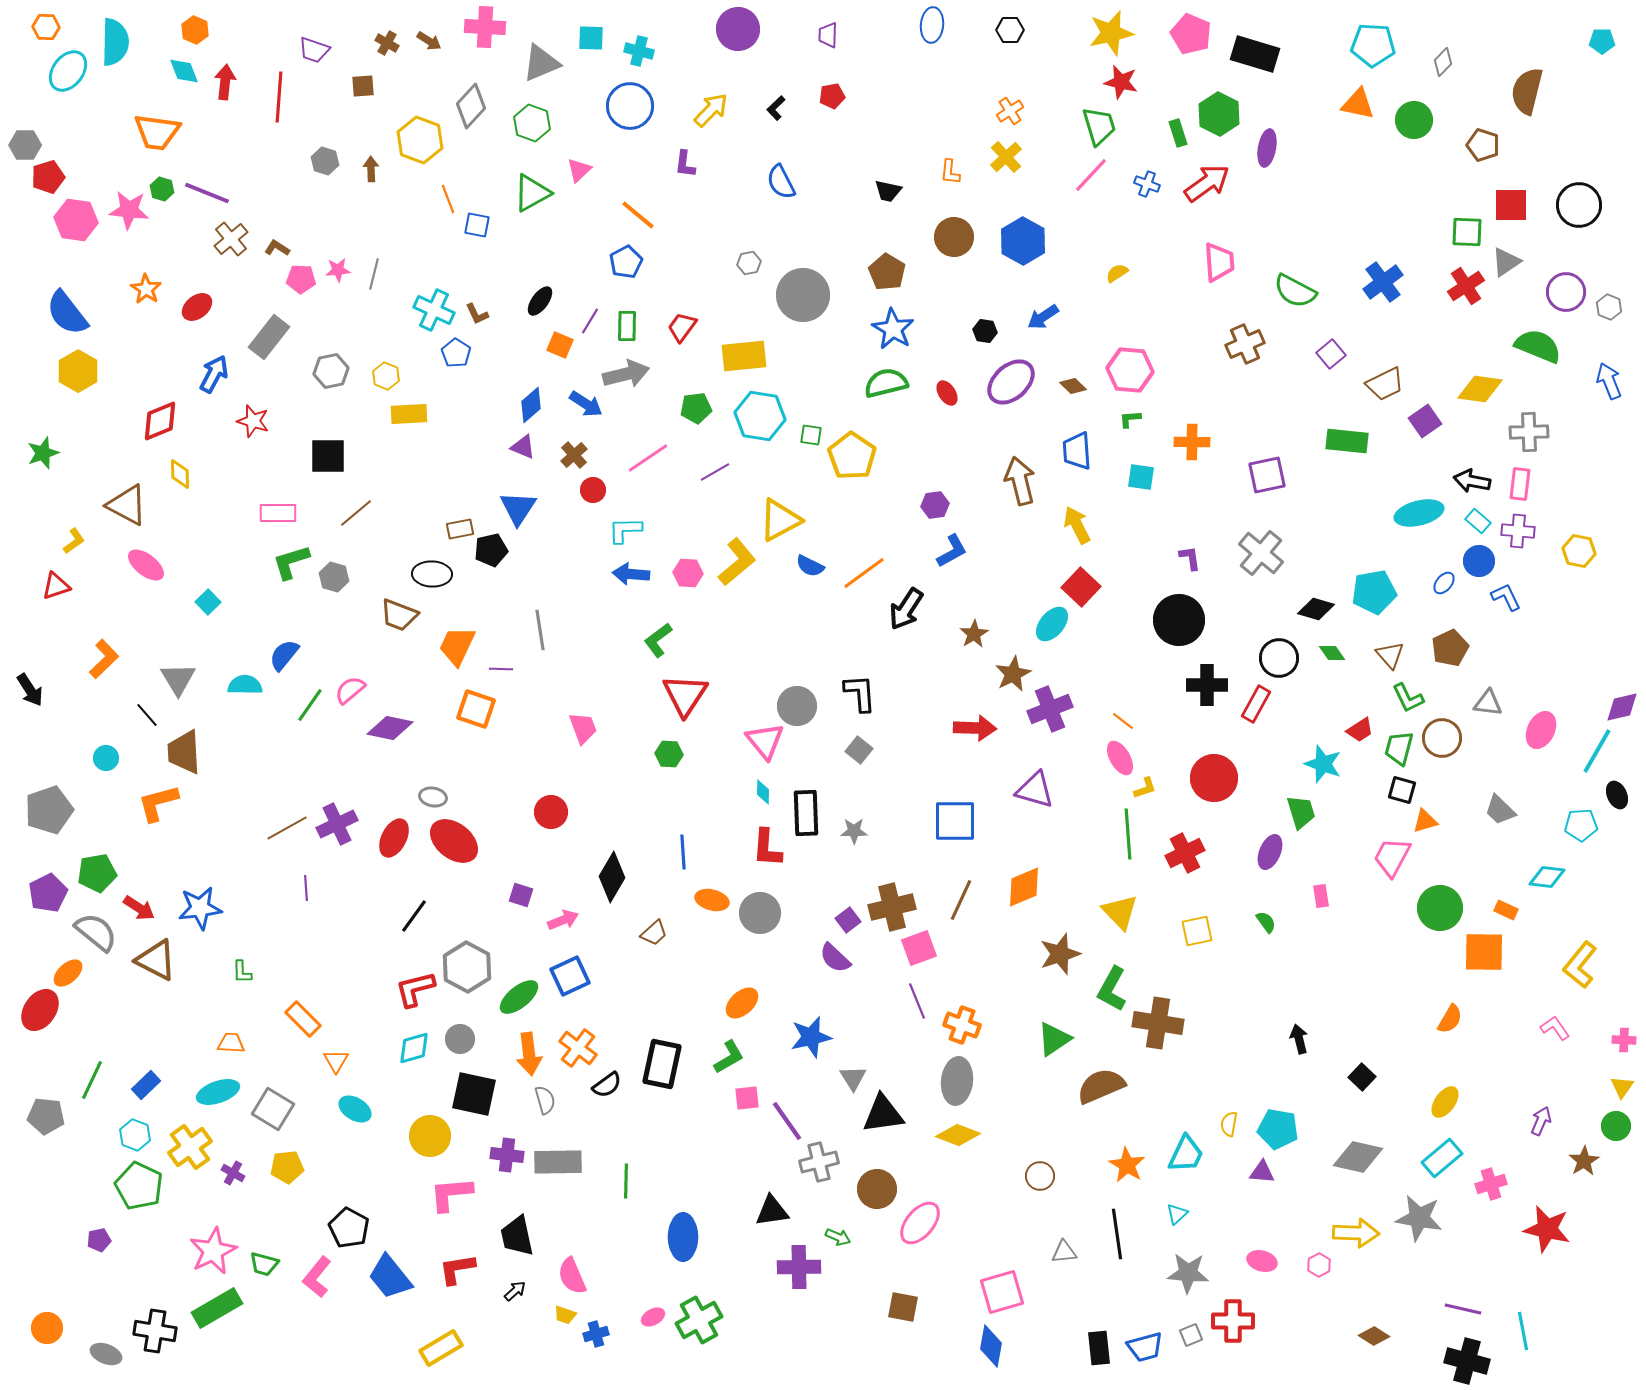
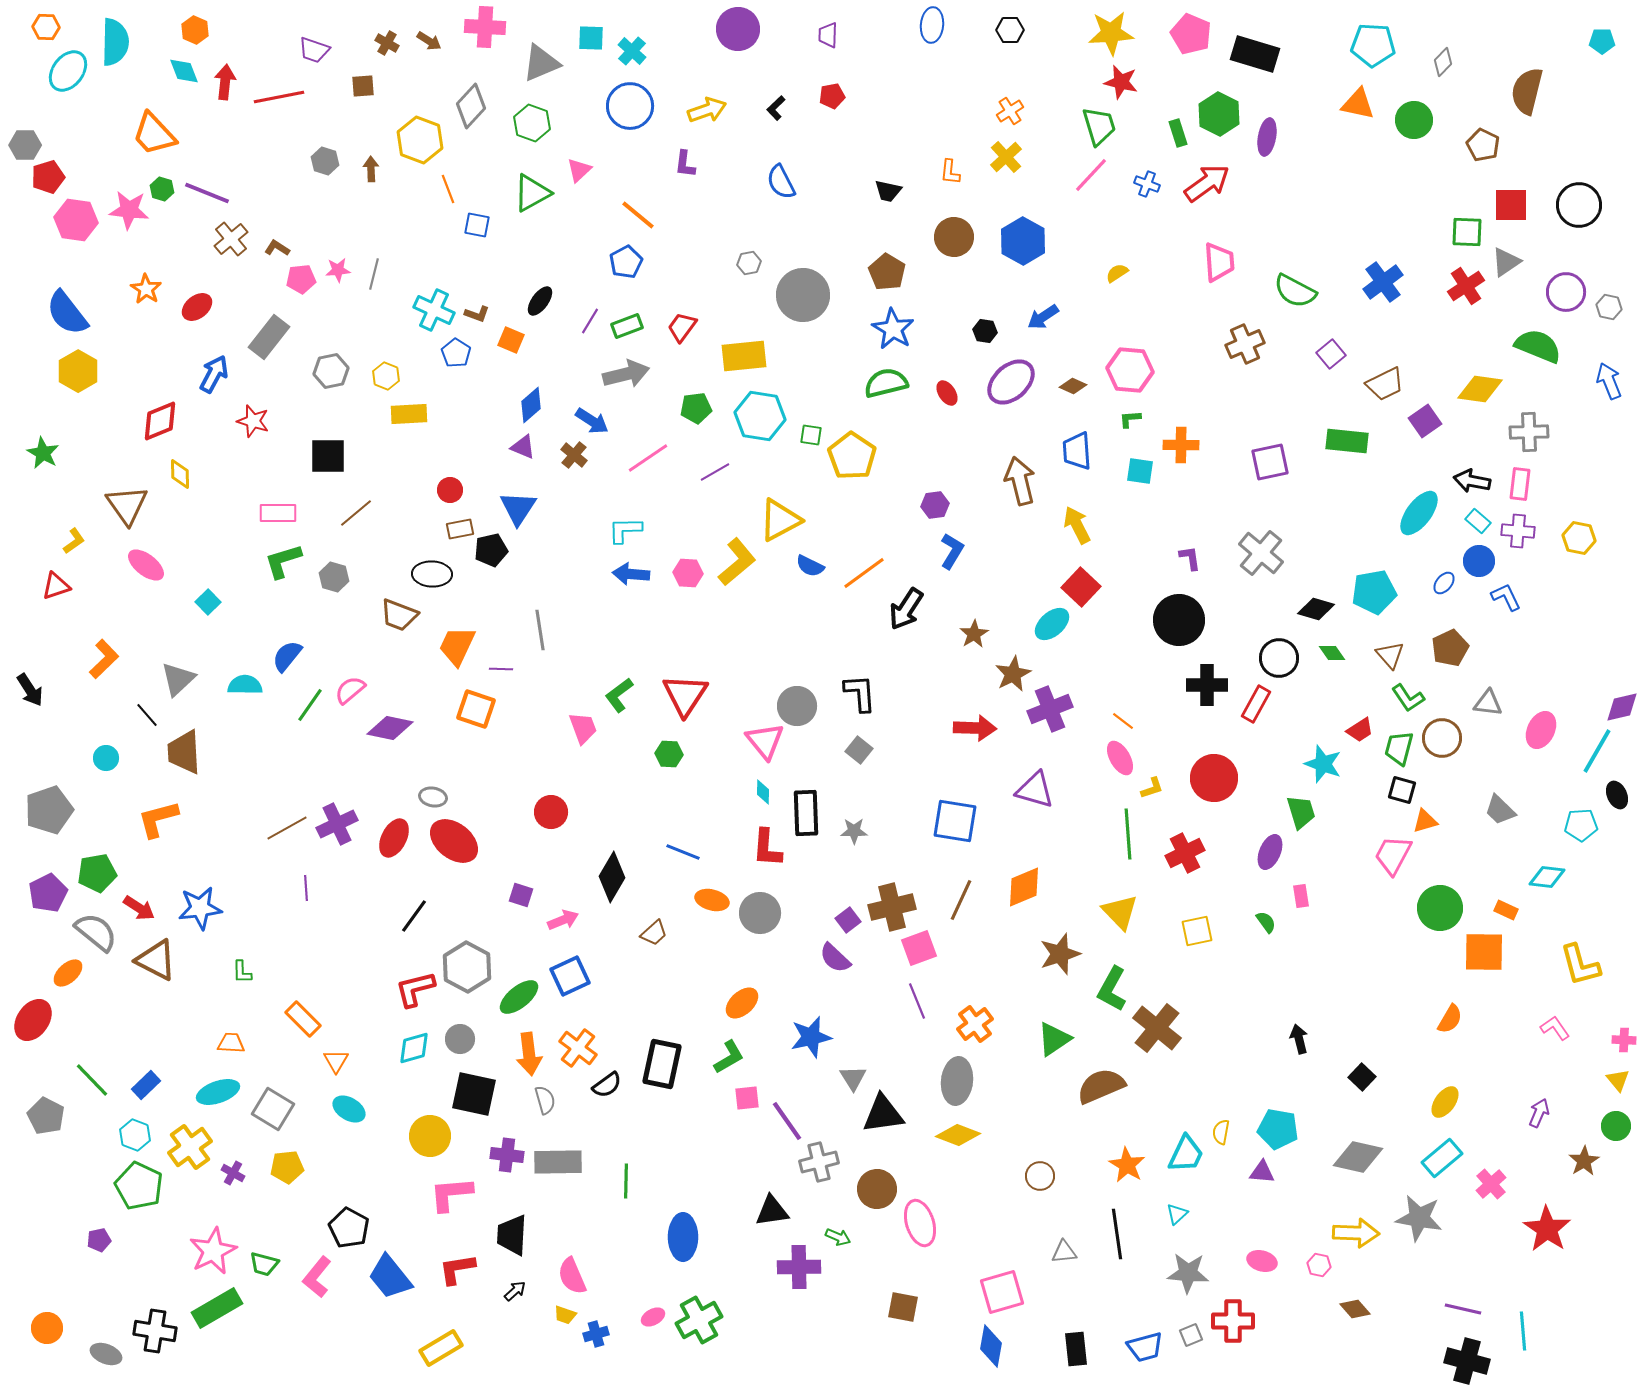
yellow star at (1111, 33): rotated 9 degrees clockwise
cyan cross at (639, 51): moved 7 px left; rotated 28 degrees clockwise
red line at (279, 97): rotated 75 degrees clockwise
yellow arrow at (711, 110): moved 4 px left; rotated 27 degrees clockwise
orange trapezoid at (157, 132): moved 3 px left, 2 px down; rotated 39 degrees clockwise
brown pentagon at (1483, 145): rotated 8 degrees clockwise
purple ellipse at (1267, 148): moved 11 px up
orange line at (448, 199): moved 10 px up
pink pentagon at (301, 279): rotated 8 degrees counterclockwise
gray hexagon at (1609, 307): rotated 10 degrees counterclockwise
brown L-shape at (477, 314): rotated 45 degrees counterclockwise
green rectangle at (627, 326): rotated 68 degrees clockwise
orange square at (560, 345): moved 49 px left, 5 px up
brown diamond at (1073, 386): rotated 20 degrees counterclockwise
blue arrow at (586, 404): moved 6 px right, 17 px down
orange cross at (1192, 442): moved 11 px left, 3 px down
green star at (43, 453): rotated 24 degrees counterclockwise
brown cross at (574, 455): rotated 8 degrees counterclockwise
purple square at (1267, 475): moved 3 px right, 13 px up
cyan square at (1141, 477): moved 1 px left, 6 px up
red circle at (593, 490): moved 143 px left
brown triangle at (127, 505): rotated 27 degrees clockwise
cyan ellipse at (1419, 513): rotated 39 degrees counterclockwise
blue L-shape at (952, 551): rotated 30 degrees counterclockwise
yellow hexagon at (1579, 551): moved 13 px up
green L-shape at (291, 562): moved 8 px left, 1 px up
cyan ellipse at (1052, 624): rotated 9 degrees clockwise
green L-shape at (658, 640): moved 39 px left, 55 px down
blue semicircle at (284, 655): moved 3 px right, 1 px down
gray triangle at (178, 679): rotated 18 degrees clockwise
green L-shape at (1408, 698): rotated 8 degrees counterclockwise
yellow L-shape at (1145, 788): moved 7 px right
orange L-shape at (158, 803): moved 16 px down
blue square at (955, 821): rotated 9 degrees clockwise
blue line at (683, 852): rotated 64 degrees counterclockwise
pink trapezoid at (1392, 857): moved 1 px right, 2 px up
pink rectangle at (1321, 896): moved 20 px left
yellow L-shape at (1580, 965): rotated 54 degrees counterclockwise
red ellipse at (40, 1010): moved 7 px left, 10 px down
brown cross at (1158, 1023): moved 1 px left, 5 px down; rotated 30 degrees clockwise
orange cross at (962, 1025): moved 13 px right, 1 px up; rotated 33 degrees clockwise
green line at (92, 1080): rotated 69 degrees counterclockwise
yellow triangle at (1622, 1087): moved 4 px left, 7 px up; rotated 15 degrees counterclockwise
cyan ellipse at (355, 1109): moved 6 px left
gray pentagon at (46, 1116): rotated 21 degrees clockwise
purple arrow at (1541, 1121): moved 2 px left, 8 px up
yellow semicircle at (1229, 1124): moved 8 px left, 8 px down
pink cross at (1491, 1184): rotated 24 degrees counterclockwise
pink ellipse at (920, 1223): rotated 57 degrees counterclockwise
red star at (1547, 1229): rotated 21 degrees clockwise
black trapezoid at (517, 1236): moved 5 px left, 1 px up; rotated 15 degrees clockwise
pink hexagon at (1319, 1265): rotated 20 degrees counterclockwise
cyan line at (1523, 1331): rotated 6 degrees clockwise
brown diamond at (1374, 1336): moved 19 px left, 27 px up; rotated 16 degrees clockwise
black rectangle at (1099, 1348): moved 23 px left, 1 px down
